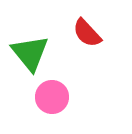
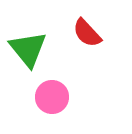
green triangle: moved 2 px left, 4 px up
